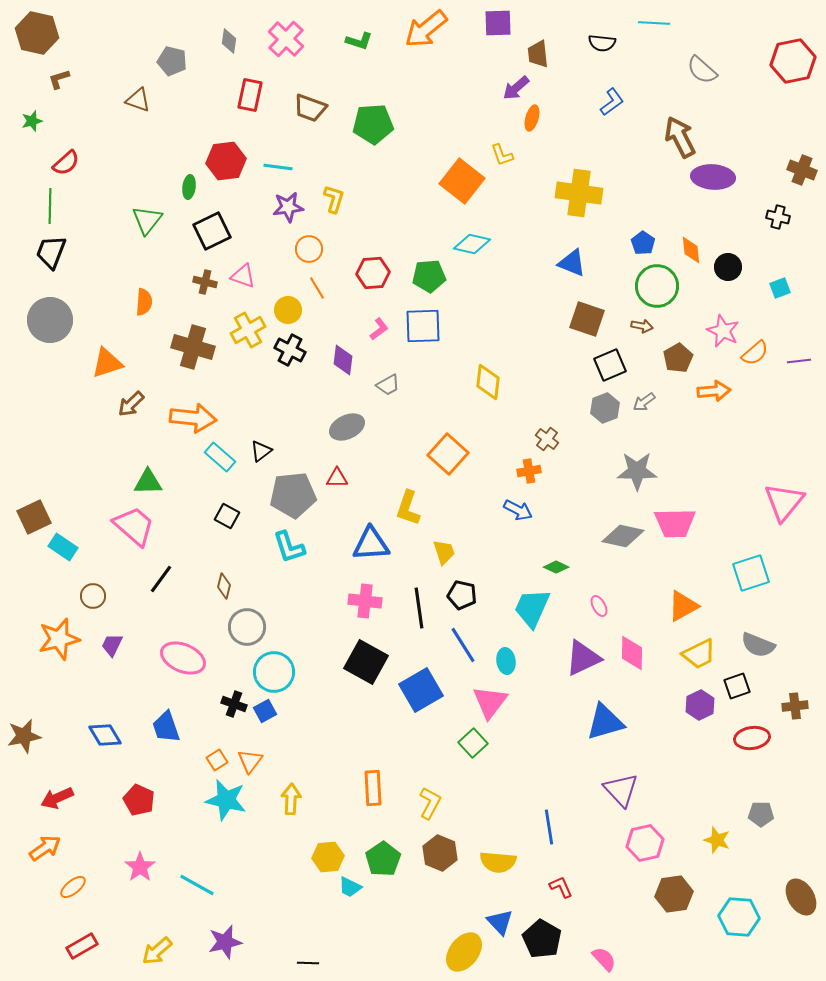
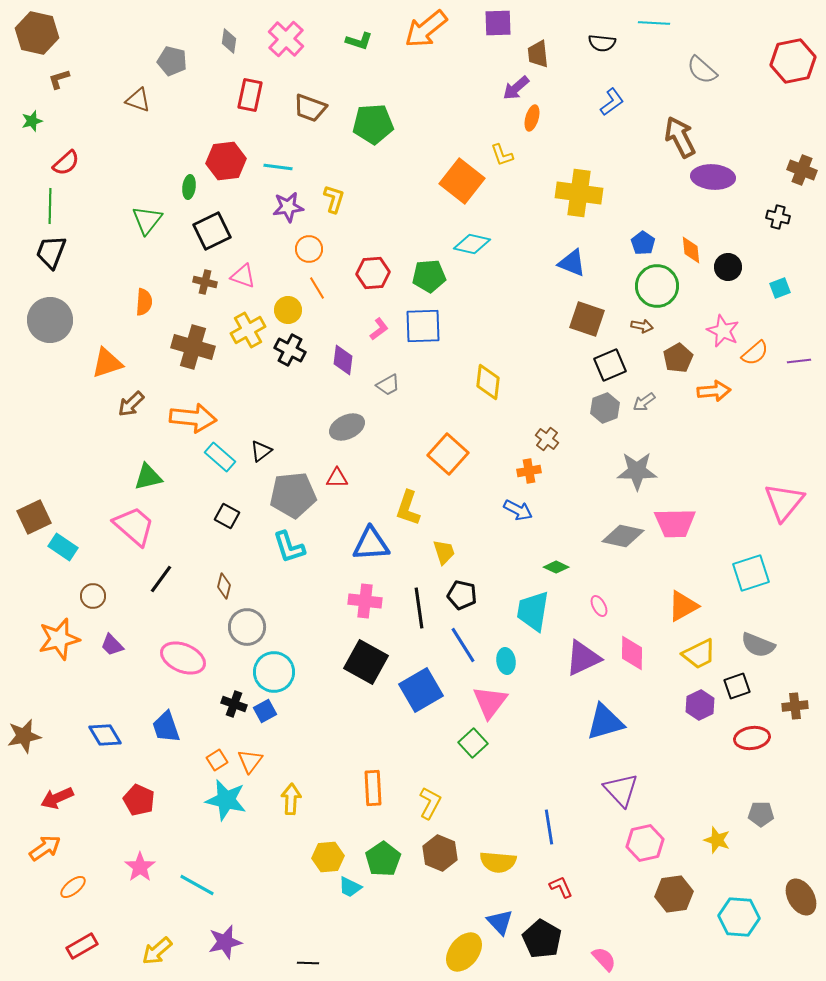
green triangle at (148, 482): moved 5 px up; rotated 12 degrees counterclockwise
cyan trapezoid at (532, 608): moved 1 px right, 3 px down; rotated 15 degrees counterclockwise
purple trapezoid at (112, 645): rotated 70 degrees counterclockwise
